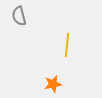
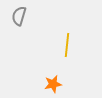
gray semicircle: rotated 30 degrees clockwise
